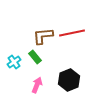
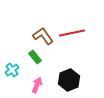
brown L-shape: rotated 60 degrees clockwise
cyan cross: moved 2 px left, 8 px down
